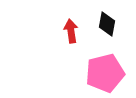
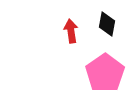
pink pentagon: rotated 21 degrees counterclockwise
